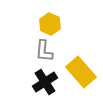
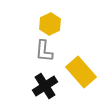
yellow hexagon: rotated 10 degrees clockwise
black cross: moved 4 px down
